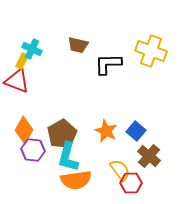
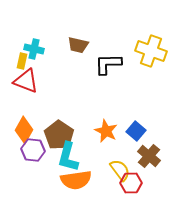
cyan cross: moved 2 px right; rotated 12 degrees counterclockwise
yellow rectangle: rotated 14 degrees counterclockwise
red triangle: moved 9 px right
brown pentagon: moved 3 px left, 1 px down; rotated 8 degrees counterclockwise
